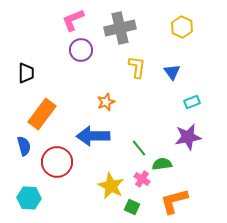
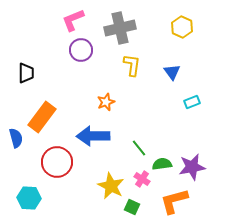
yellow L-shape: moved 5 px left, 2 px up
orange rectangle: moved 3 px down
purple star: moved 4 px right, 30 px down
blue semicircle: moved 8 px left, 8 px up
